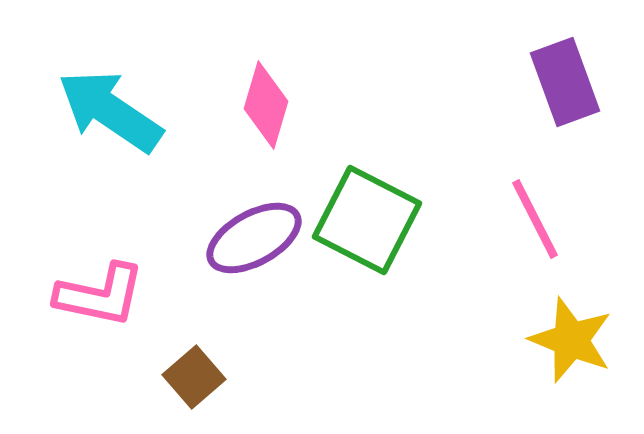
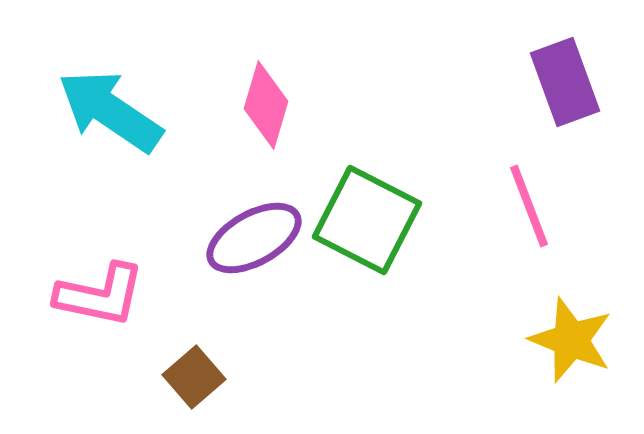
pink line: moved 6 px left, 13 px up; rotated 6 degrees clockwise
